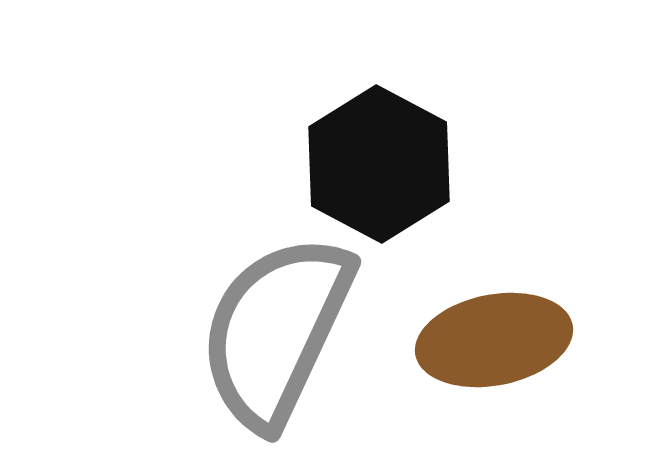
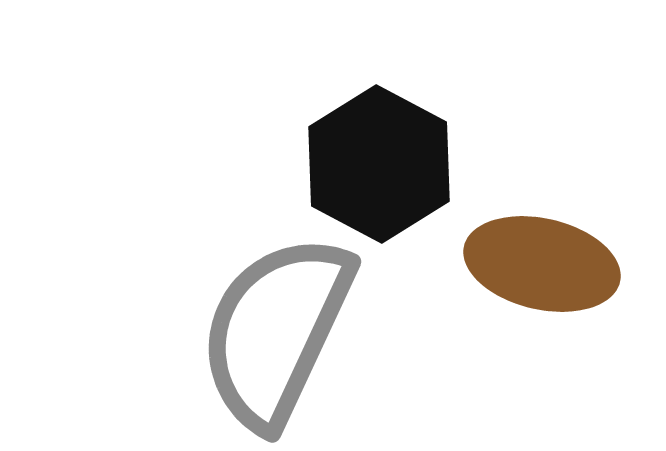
brown ellipse: moved 48 px right, 76 px up; rotated 24 degrees clockwise
